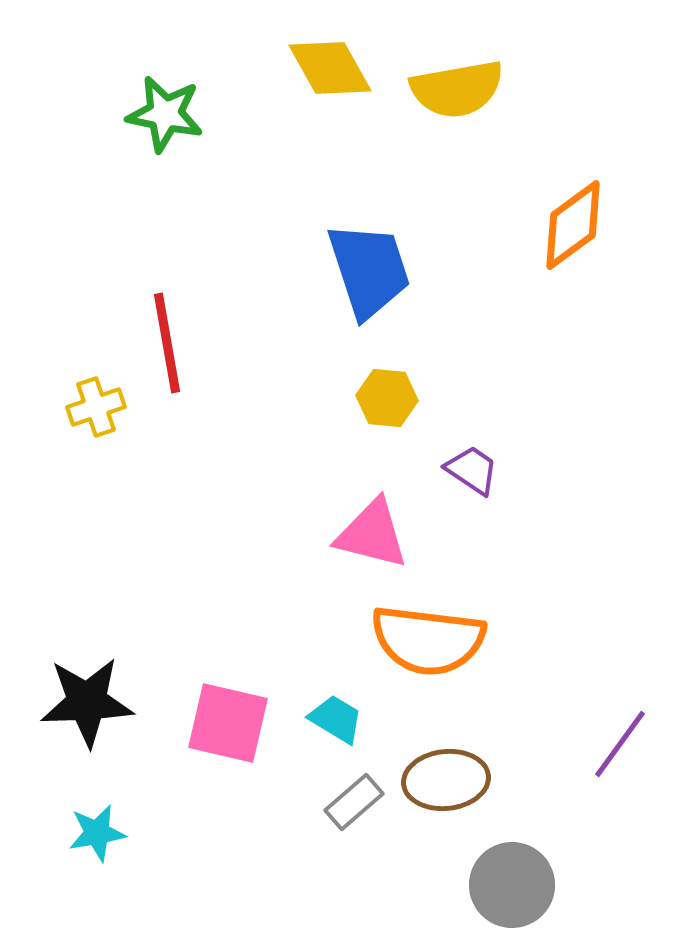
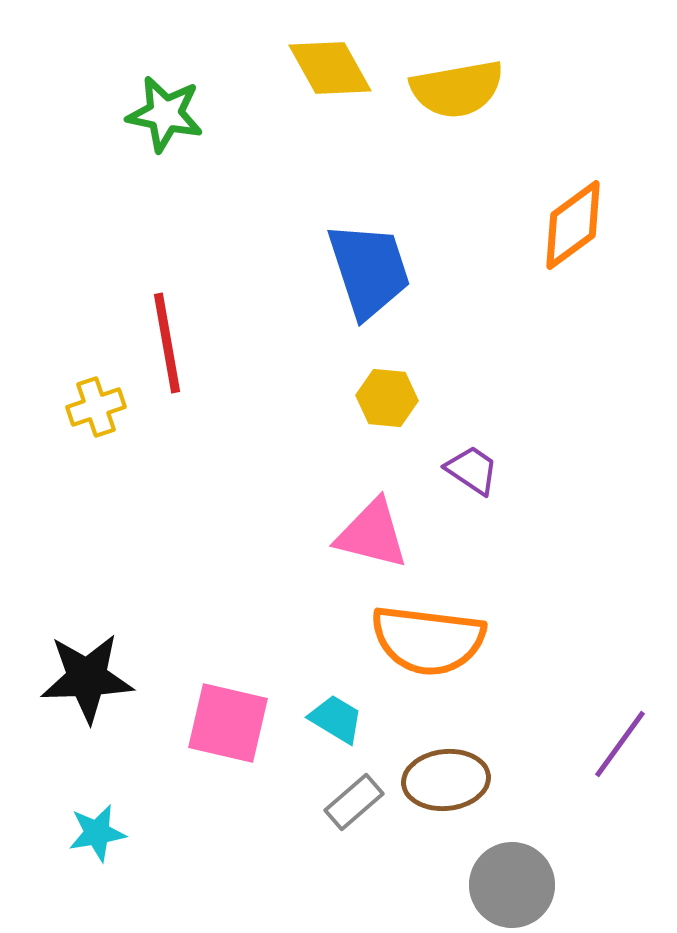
black star: moved 24 px up
